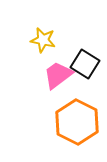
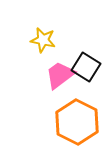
black square: moved 1 px right, 3 px down
pink trapezoid: moved 2 px right
